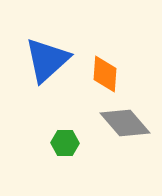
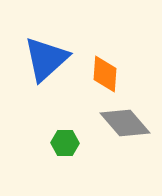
blue triangle: moved 1 px left, 1 px up
